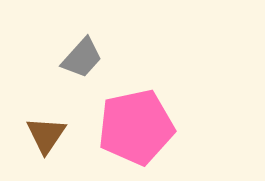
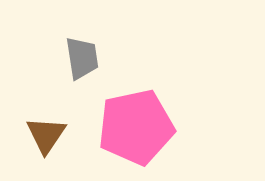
gray trapezoid: rotated 51 degrees counterclockwise
